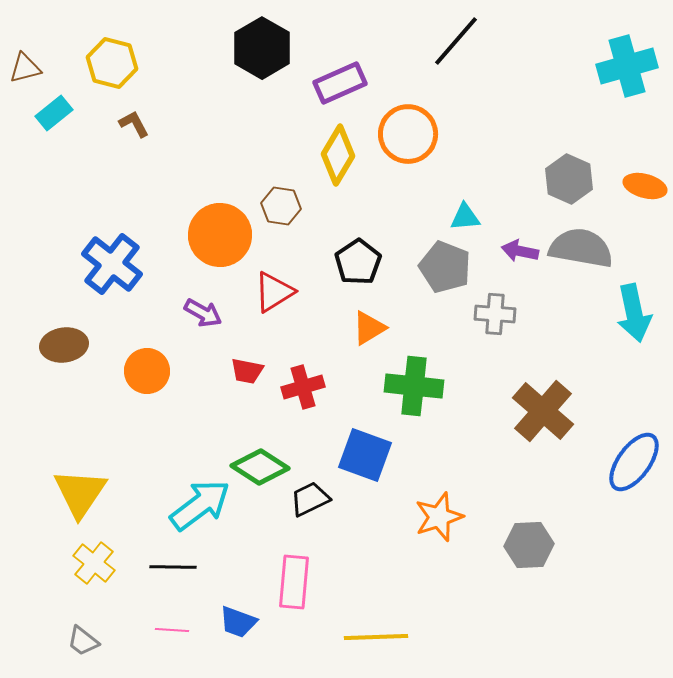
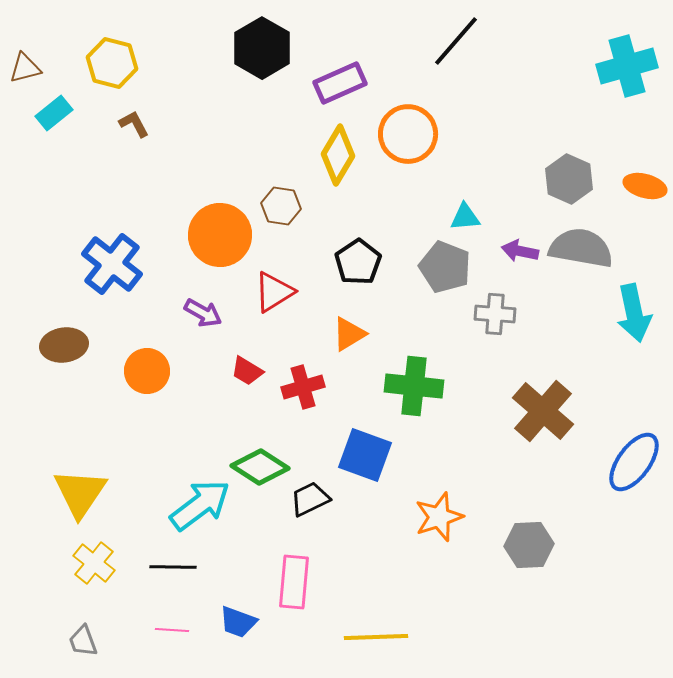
orange triangle at (369, 328): moved 20 px left, 6 px down
red trapezoid at (247, 371): rotated 20 degrees clockwise
gray trapezoid at (83, 641): rotated 32 degrees clockwise
